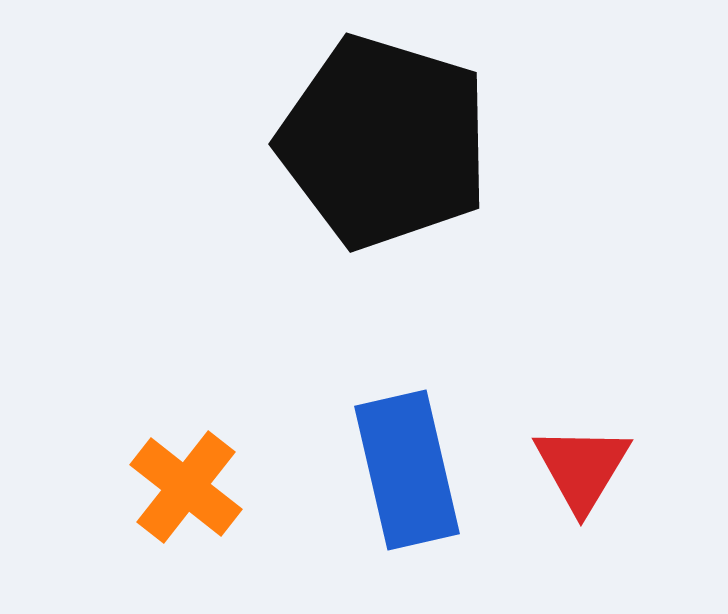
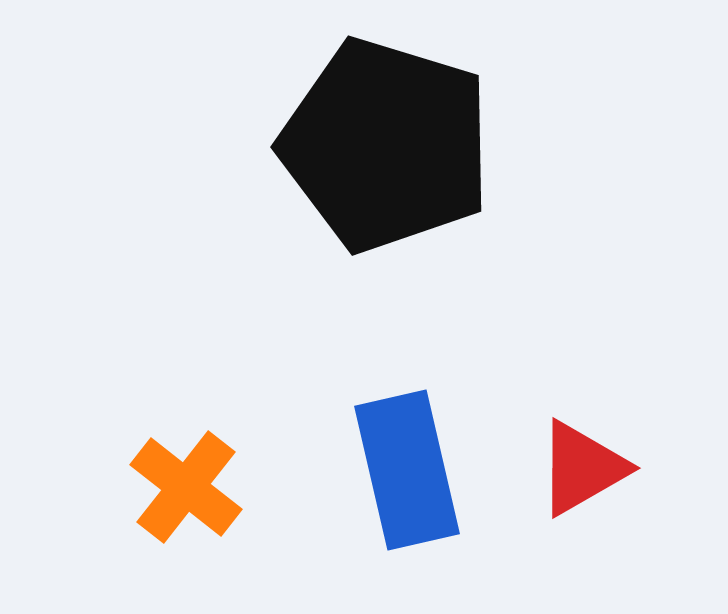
black pentagon: moved 2 px right, 3 px down
red triangle: rotated 29 degrees clockwise
